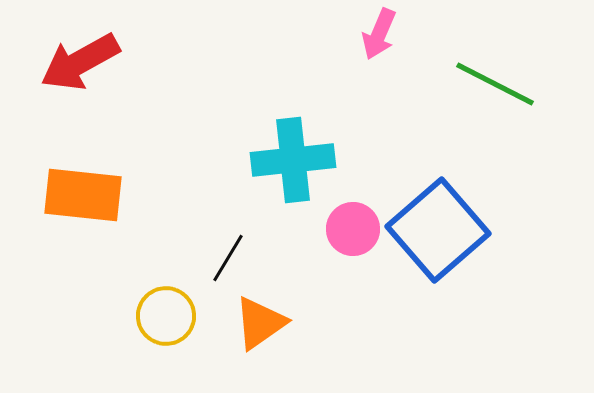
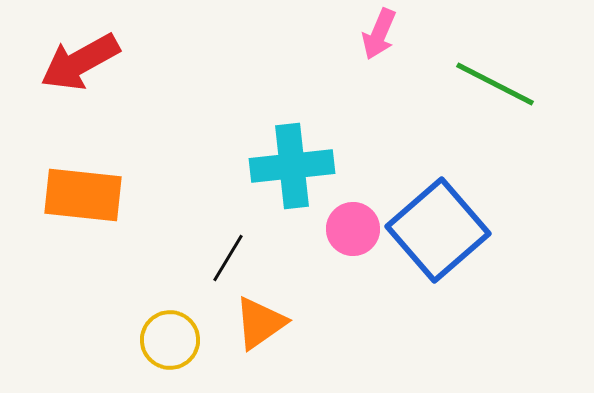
cyan cross: moved 1 px left, 6 px down
yellow circle: moved 4 px right, 24 px down
